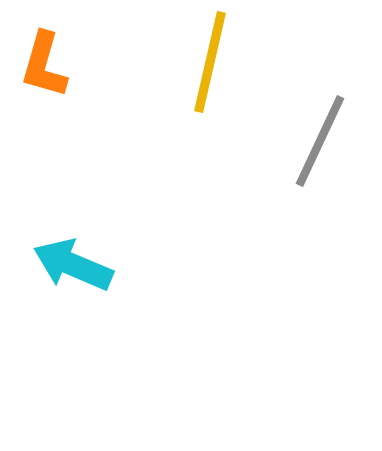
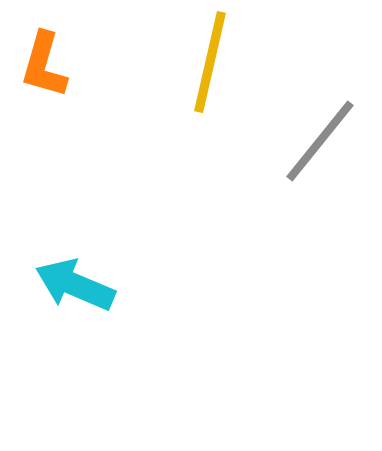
gray line: rotated 14 degrees clockwise
cyan arrow: moved 2 px right, 20 px down
